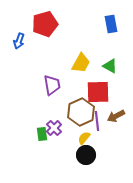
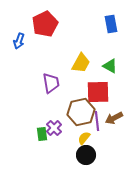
red pentagon: rotated 10 degrees counterclockwise
purple trapezoid: moved 1 px left, 2 px up
brown hexagon: rotated 12 degrees clockwise
brown arrow: moved 2 px left, 2 px down
